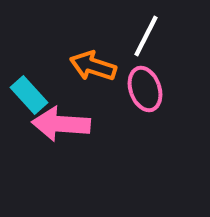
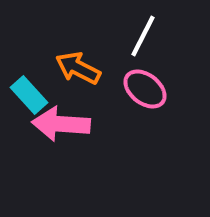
white line: moved 3 px left
orange arrow: moved 15 px left, 2 px down; rotated 9 degrees clockwise
pink ellipse: rotated 33 degrees counterclockwise
